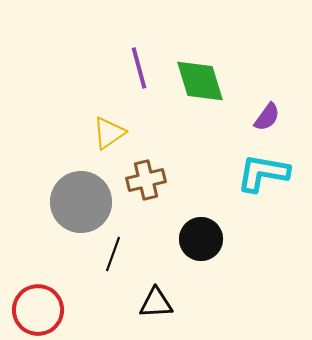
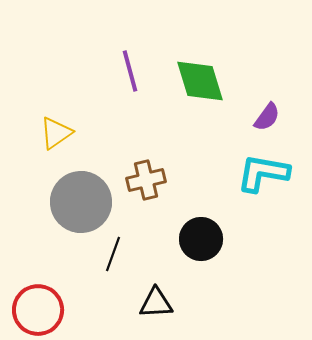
purple line: moved 9 px left, 3 px down
yellow triangle: moved 53 px left
